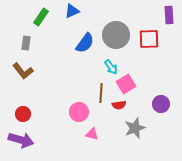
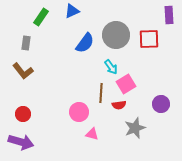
purple arrow: moved 2 px down
